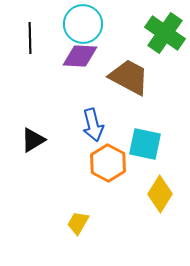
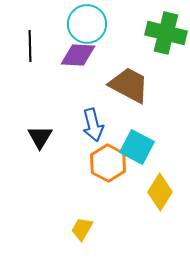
cyan circle: moved 4 px right
green cross: moved 1 px right; rotated 21 degrees counterclockwise
black line: moved 8 px down
purple diamond: moved 2 px left, 1 px up
brown trapezoid: moved 8 px down
black triangle: moved 7 px right, 3 px up; rotated 28 degrees counterclockwise
cyan square: moved 8 px left, 3 px down; rotated 16 degrees clockwise
yellow diamond: moved 2 px up
yellow trapezoid: moved 4 px right, 6 px down
